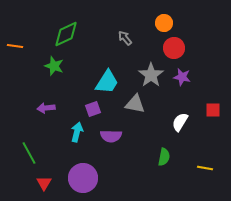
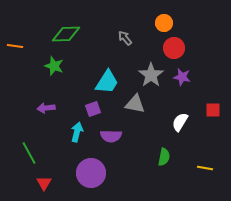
green diamond: rotated 24 degrees clockwise
purple circle: moved 8 px right, 5 px up
